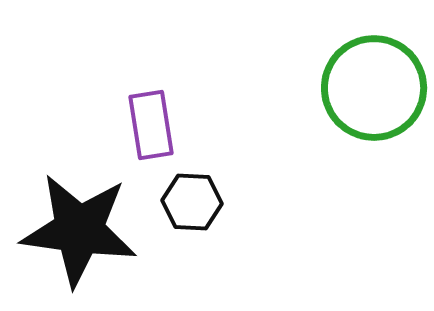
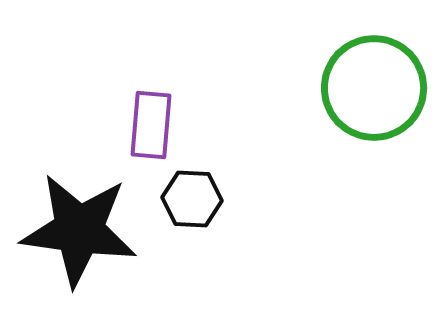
purple rectangle: rotated 14 degrees clockwise
black hexagon: moved 3 px up
